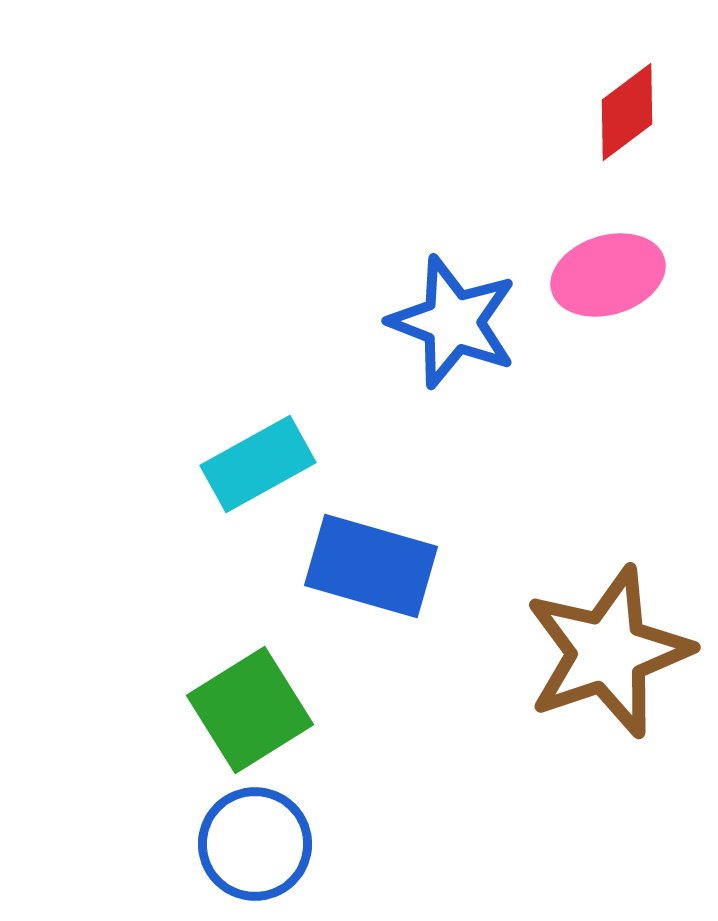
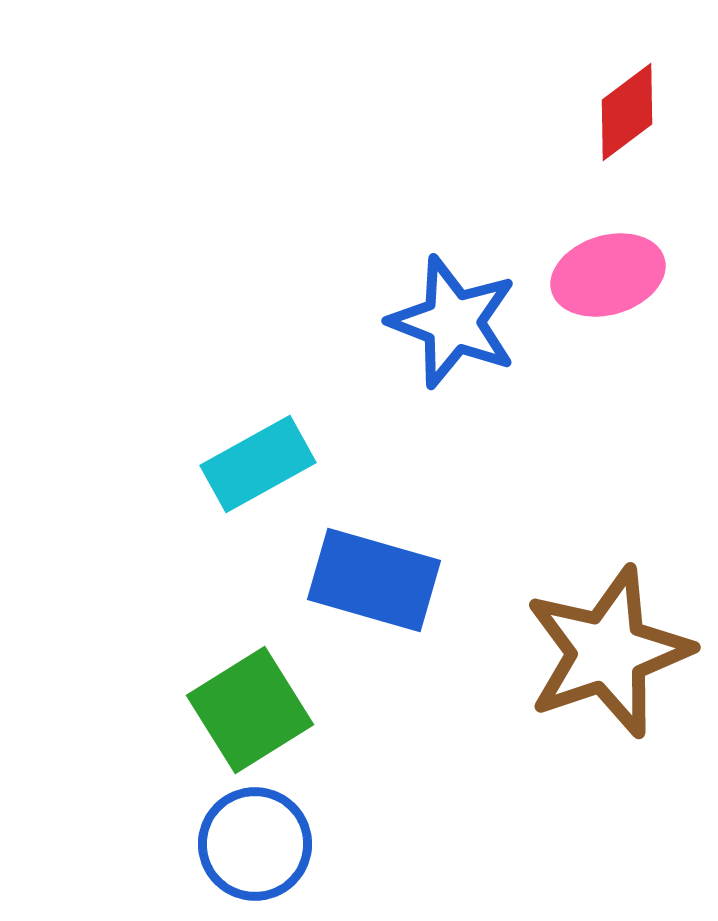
blue rectangle: moved 3 px right, 14 px down
